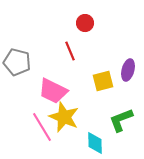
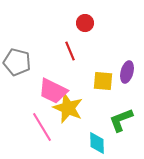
purple ellipse: moved 1 px left, 2 px down
yellow square: rotated 20 degrees clockwise
yellow star: moved 4 px right, 9 px up
cyan diamond: moved 2 px right
